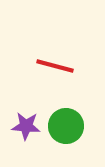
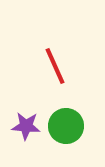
red line: rotated 51 degrees clockwise
